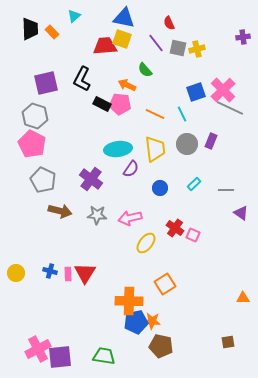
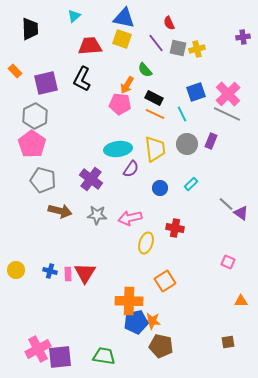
orange rectangle at (52, 32): moved 37 px left, 39 px down
red trapezoid at (105, 46): moved 15 px left
orange arrow at (127, 85): rotated 84 degrees counterclockwise
pink cross at (223, 90): moved 5 px right, 4 px down
black rectangle at (102, 104): moved 52 px right, 6 px up
gray line at (230, 108): moved 3 px left, 6 px down
gray hexagon at (35, 116): rotated 15 degrees clockwise
pink pentagon at (32, 144): rotated 8 degrees clockwise
gray pentagon at (43, 180): rotated 10 degrees counterclockwise
cyan rectangle at (194, 184): moved 3 px left
gray line at (226, 190): moved 14 px down; rotated 42 degrees clockwise
red cross at (175, 228): rotated 24 degrees counterclockwise
pink square at (193, 235): moved 35 px right, 27 px down
yellow ellipse at (146, 243): rotated 20 degrees counterclockwise
yellow circle at (16, 273): moved 3 px up
orange square at (165, 284): moved 3 px up
orange triangle at (243, 298): moved 2 px left, 3 px down
